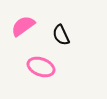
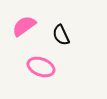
pink semicircle: moved 1 px right
